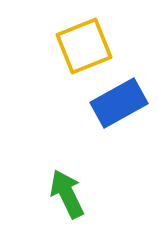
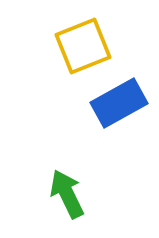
yellow square: moved 1 px left
